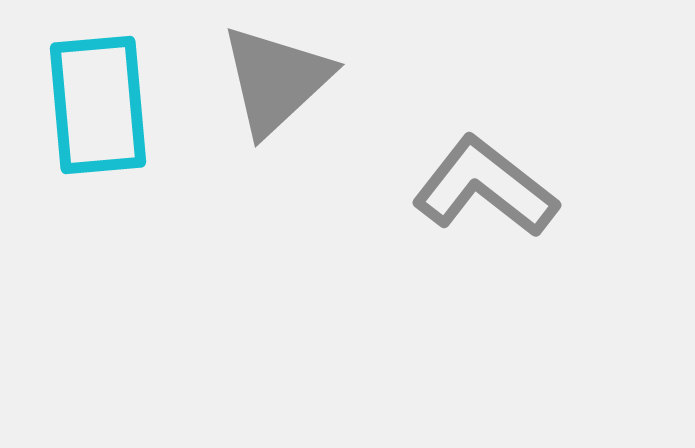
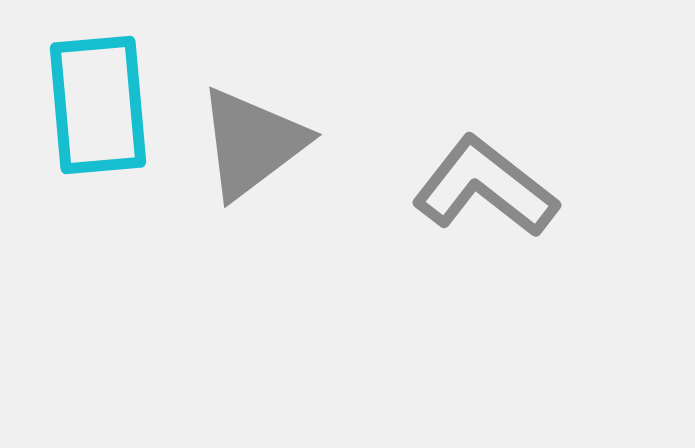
gray triangle: moved 24 px left, 63 px down; rotated 6 degrees clockwise
